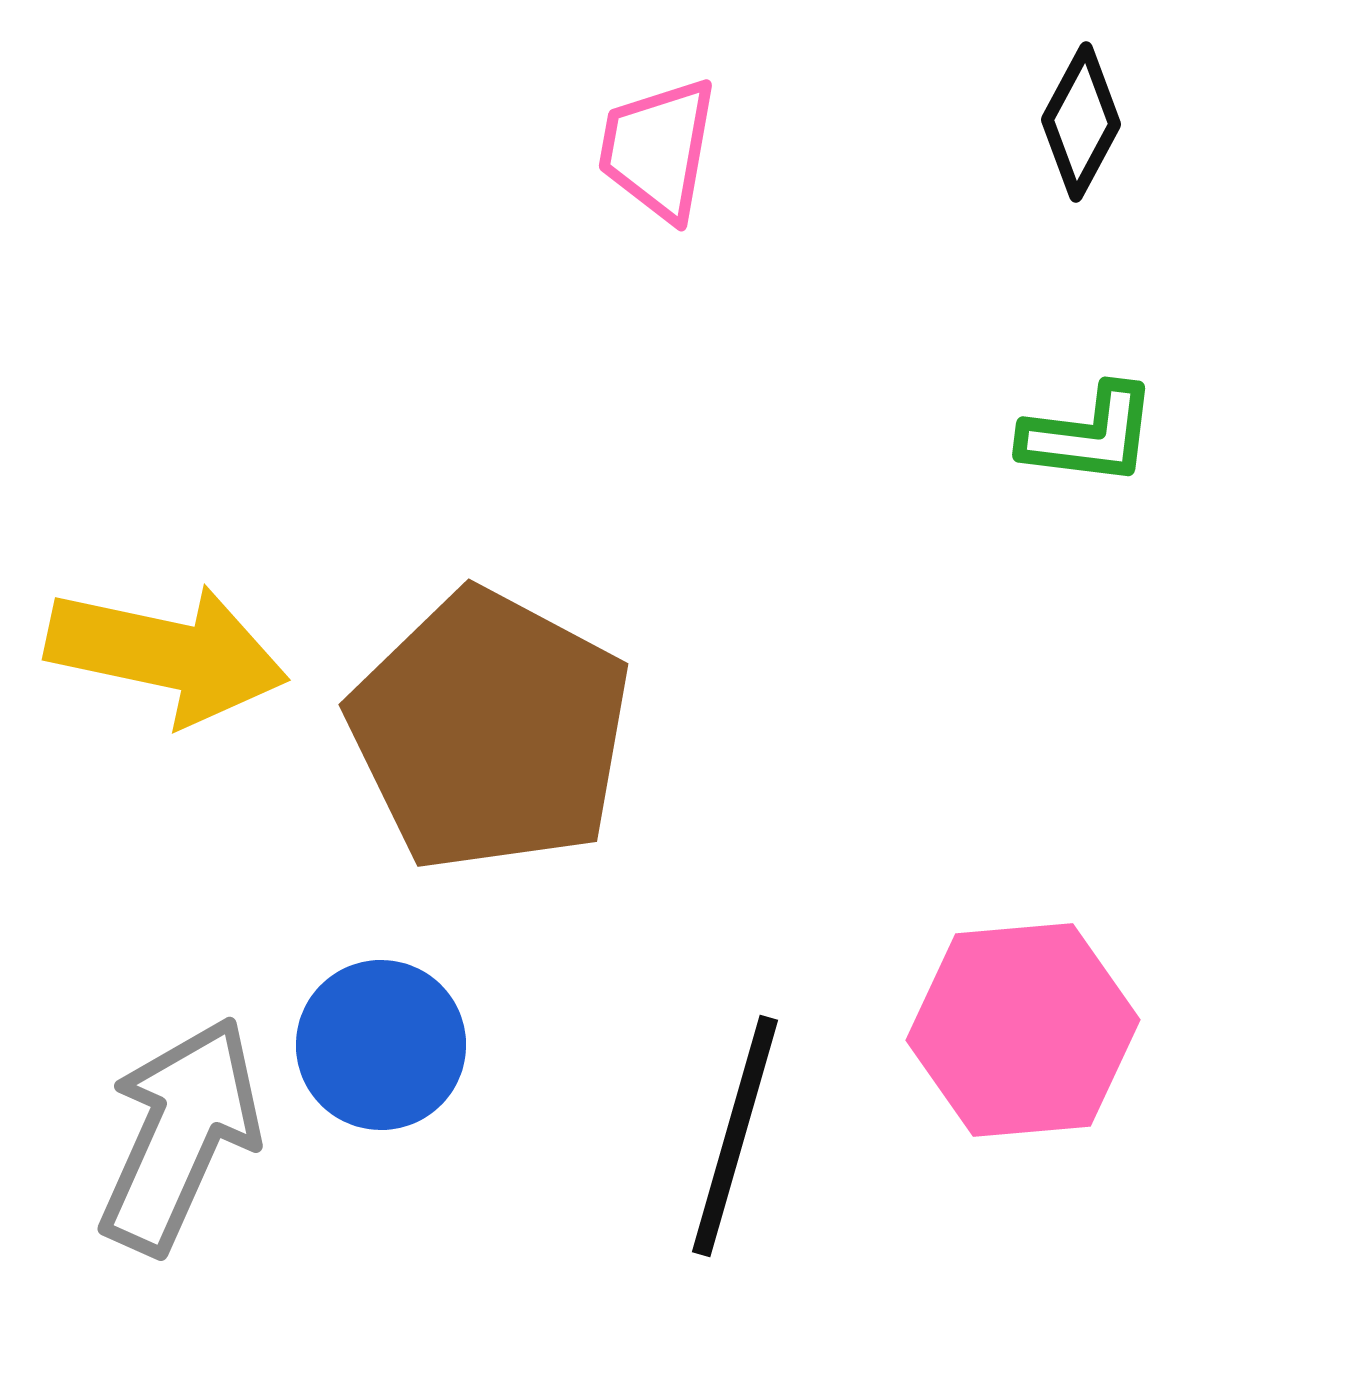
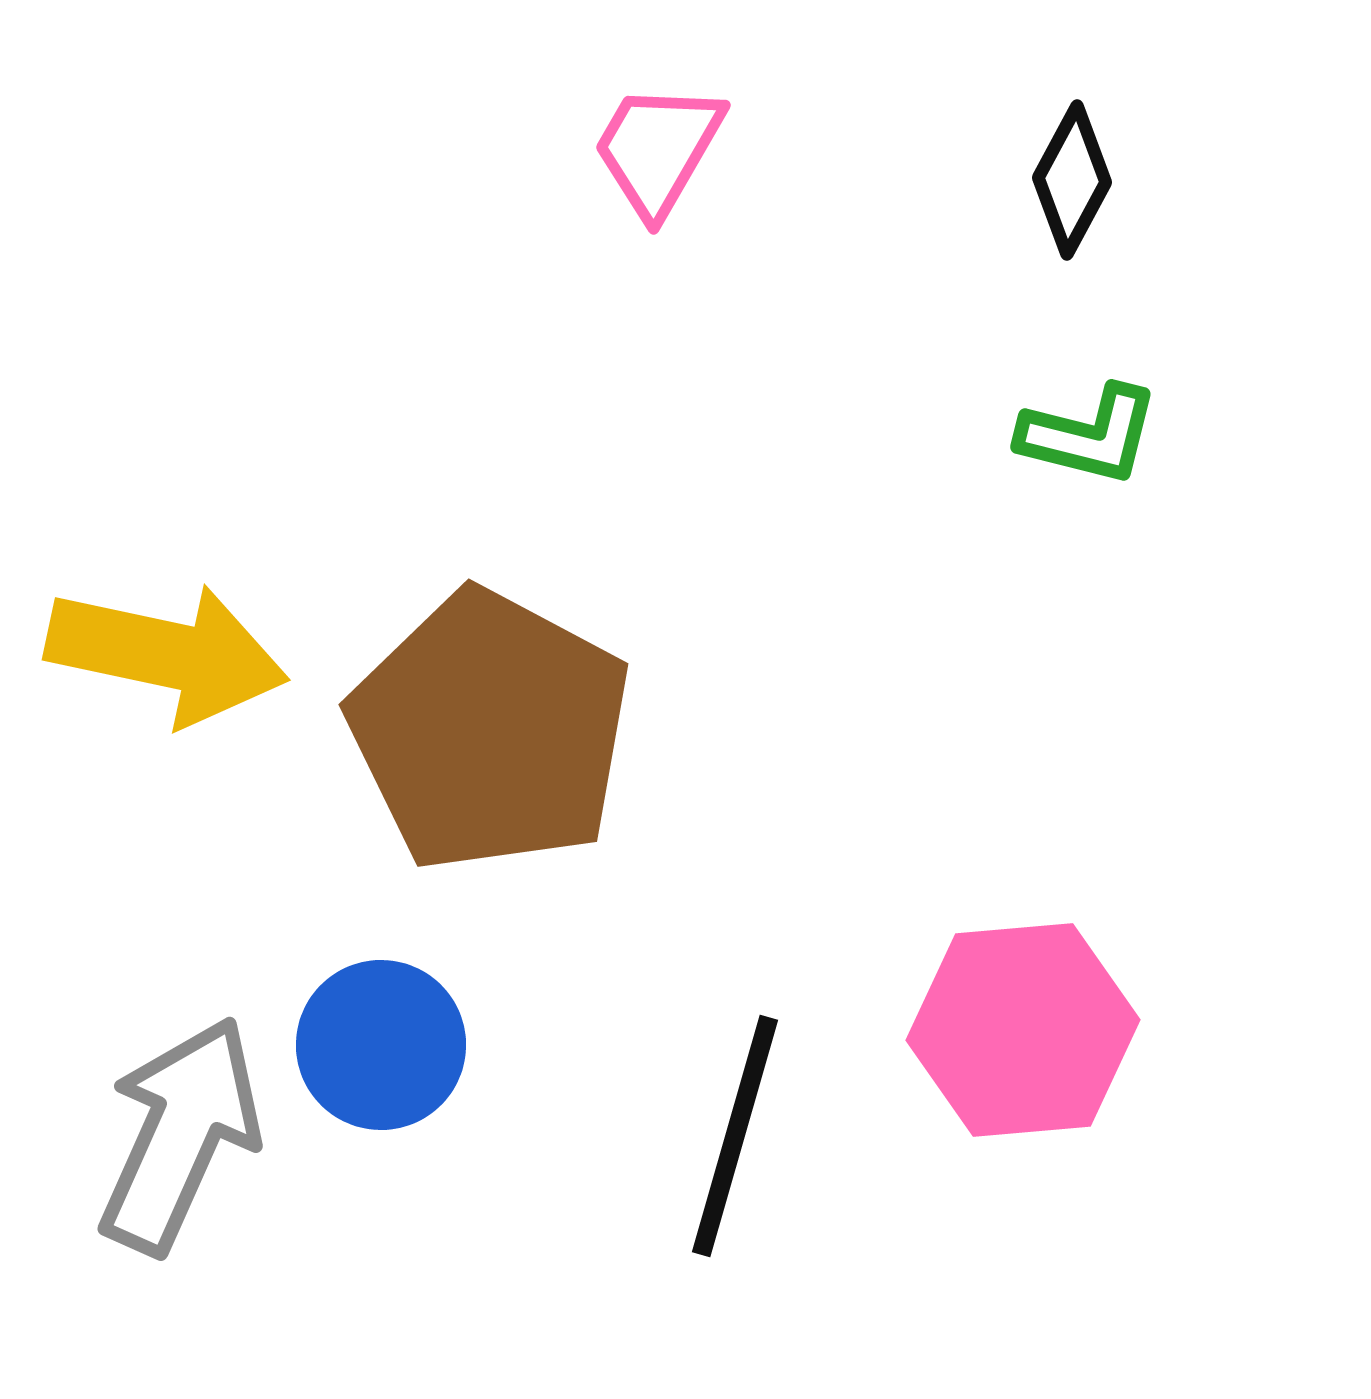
black diamond: moved 9 px left, 58 px down
pink trapezoid: rotated 20 degrees clockwise
green L-shape: rotated 7 degrees clockwise
